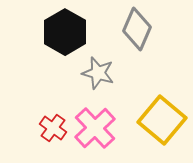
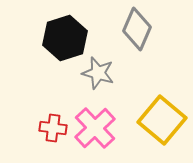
black hexagon: moved 6 px down; rotated 12 degrees clockwise
red cross: rotated 28 degrees counterclockwise
